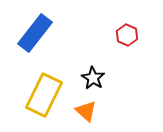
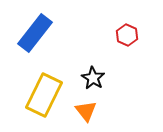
orange triangle: rotated 10 degrees clockwise
